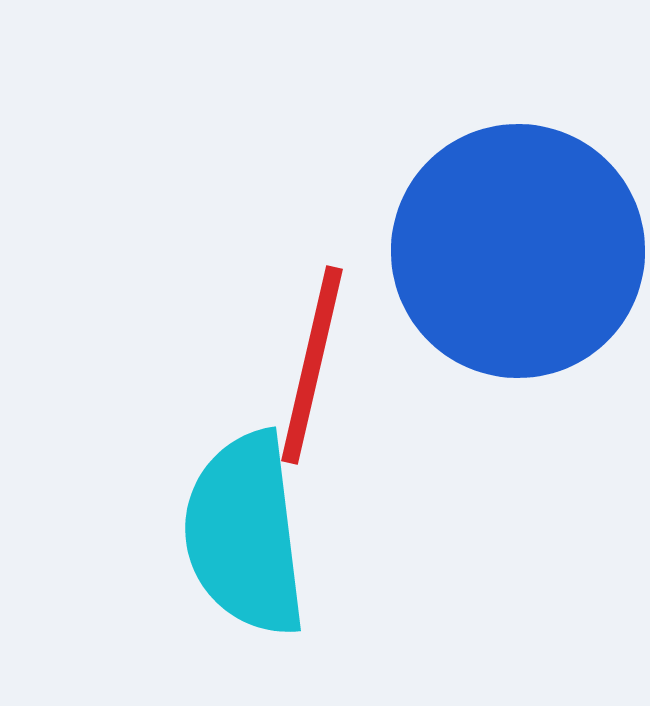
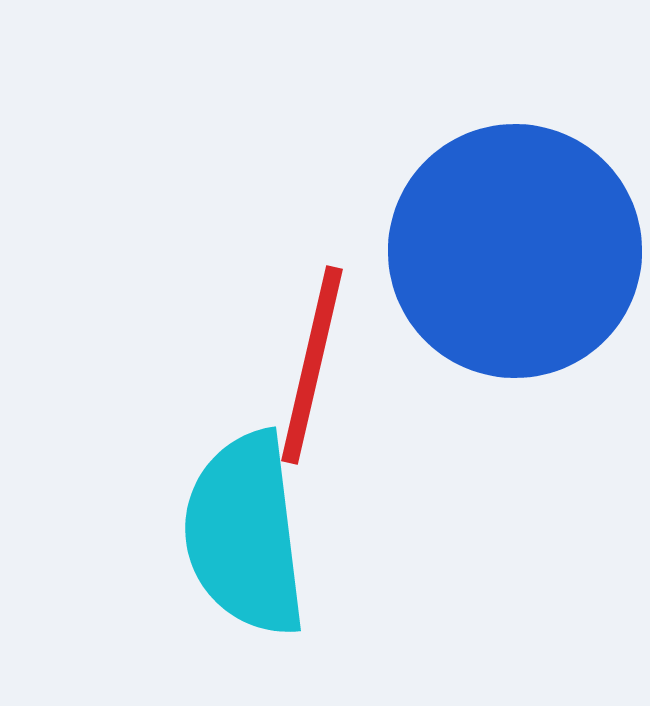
blue circle: moved 3 px left
